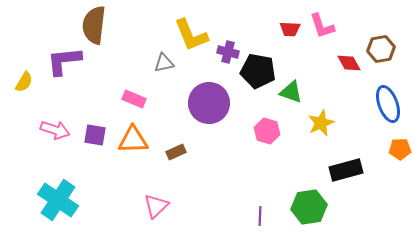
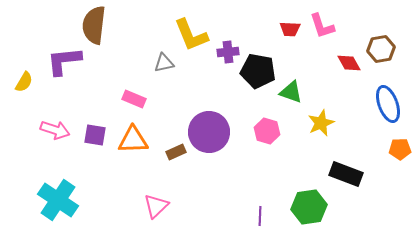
purple cross: rotated 20 degrees counterclockwise
purple circle: moved 29 px down
black rectangle: moved 4 px down; rotated 36 degrees clockwise
